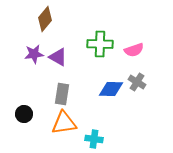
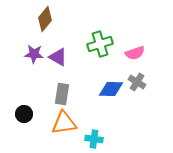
green cross: rotated 20 degrees counterclockwise
pink semicircle: moved 1 px right, 3 px down
purple star: rotated 12 degrees clockwise
